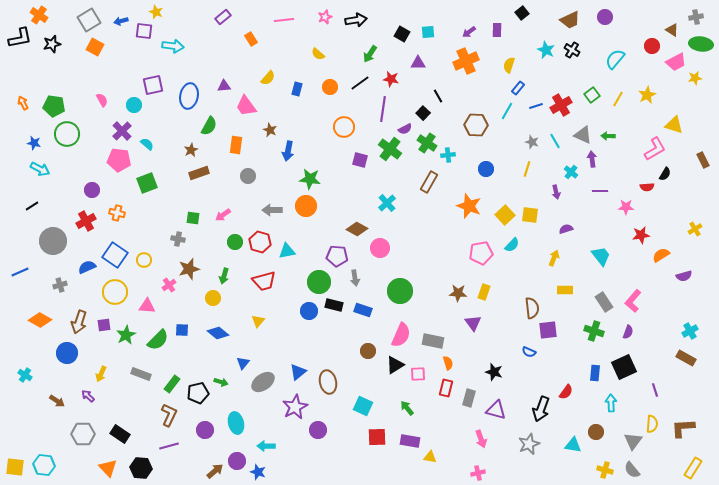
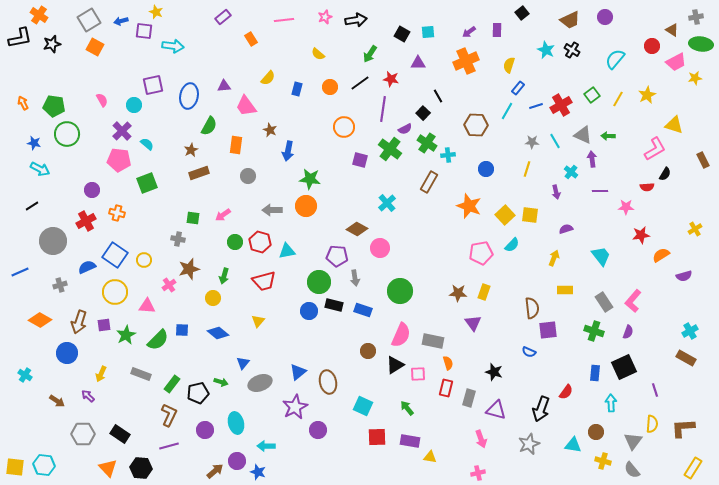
gray star at (532, 142): rotated 16 degrees counterclockwise
gray ellipse at (263, 382): moved 3 px left, 1 px down; rotated 15 degrees clockwise
yellow cross at (605, 470): moved 2 px left, 9 px up
